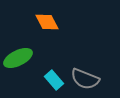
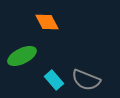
green ellipse: moved 4 px right, 2 px up
gray semicircle: moved 1 px right, 1 px down
